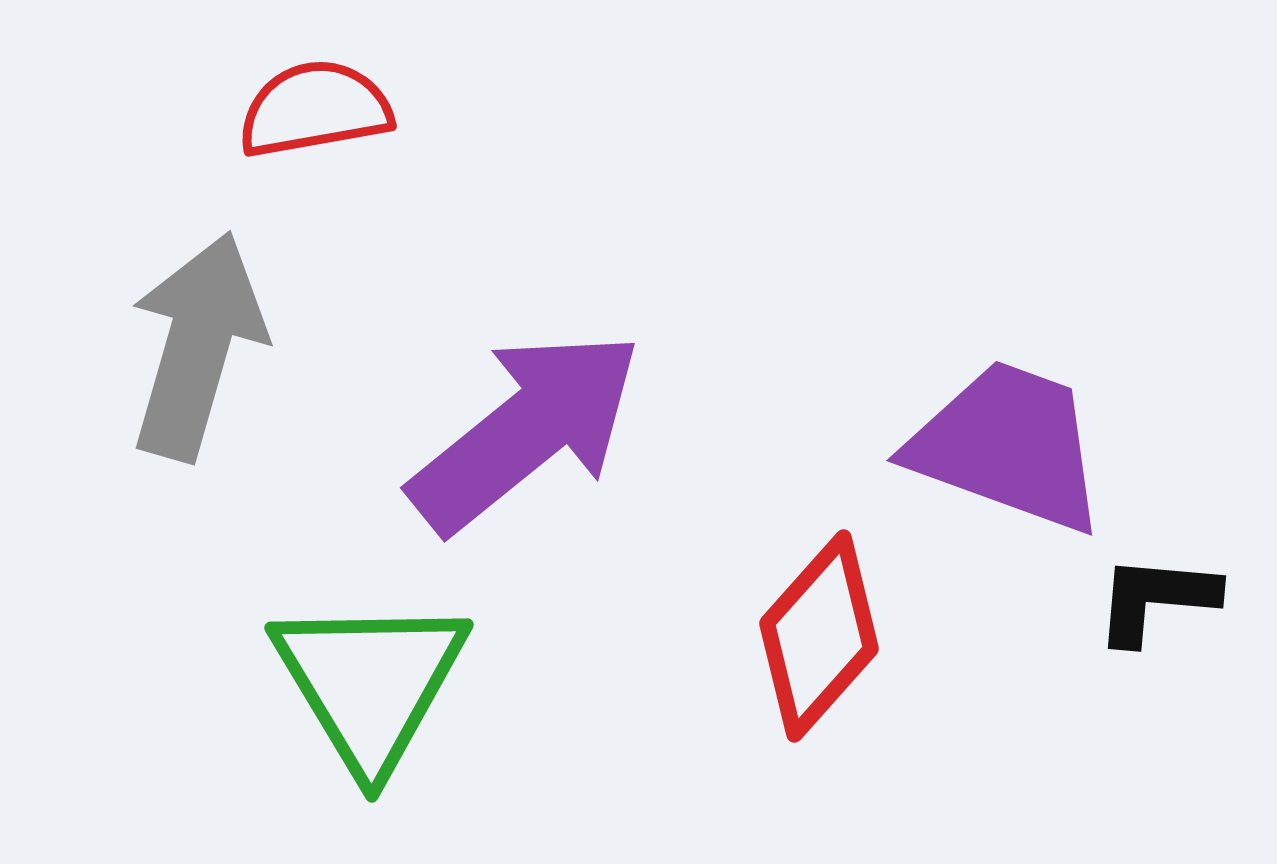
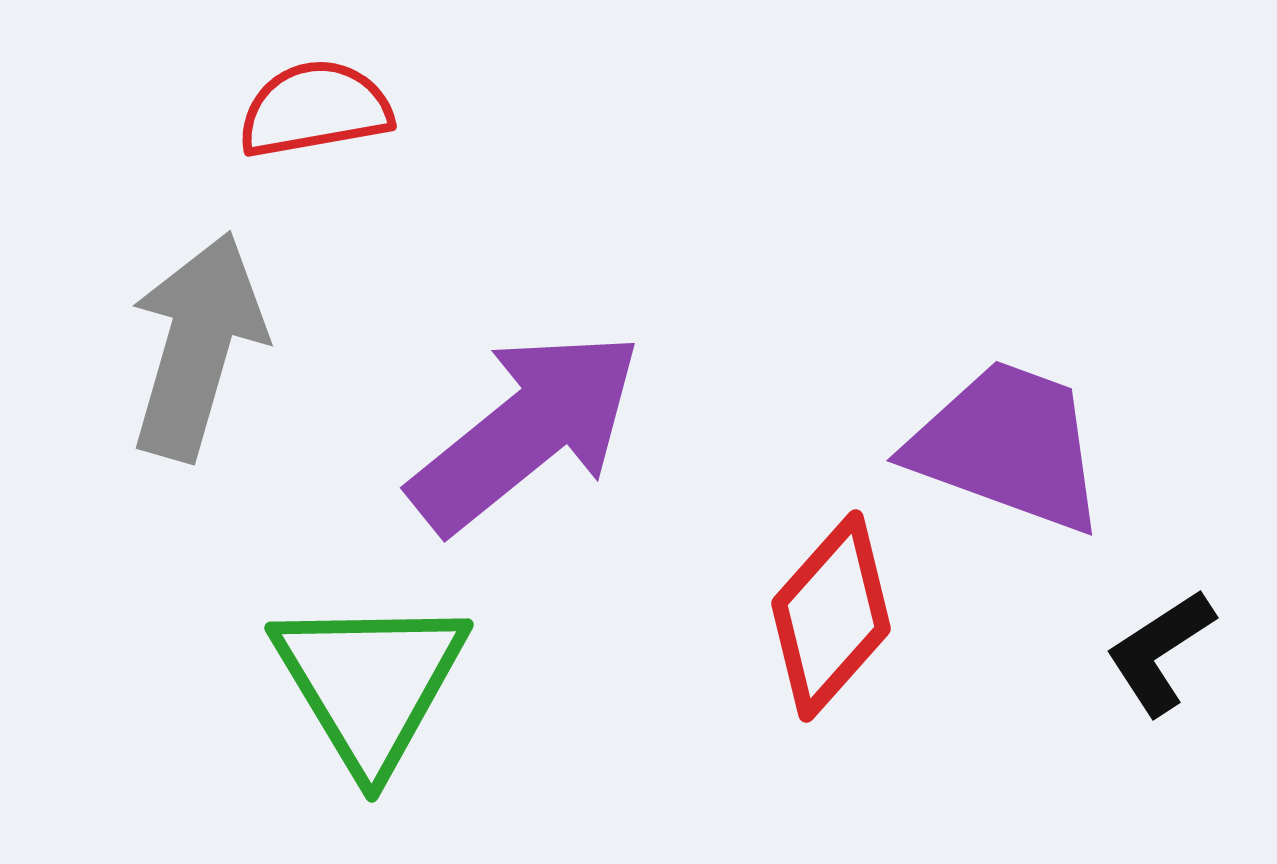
black L-shape: moved 4 px right, 53 px down; rotated 38 degrees counterclockwise
red diamond: moved 12 px right, 20 px up
